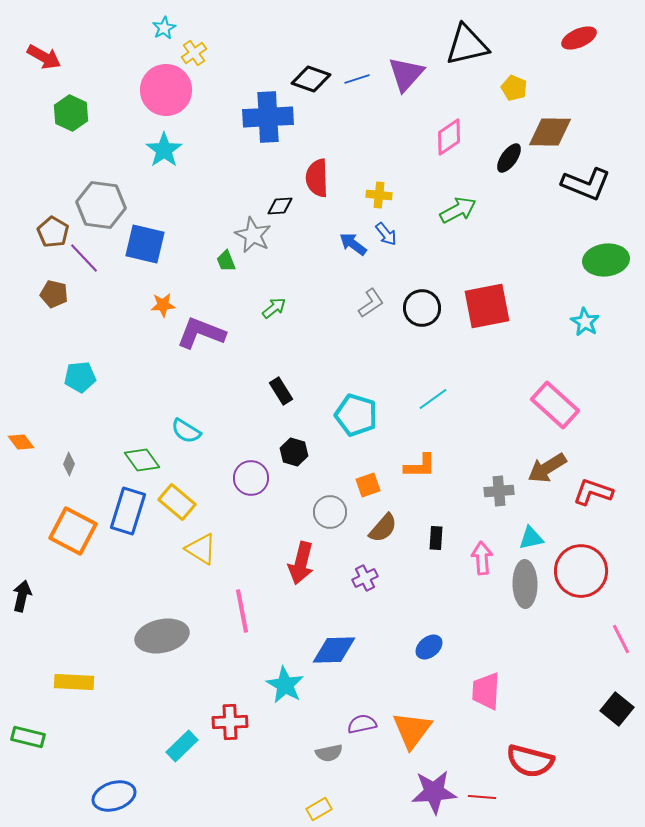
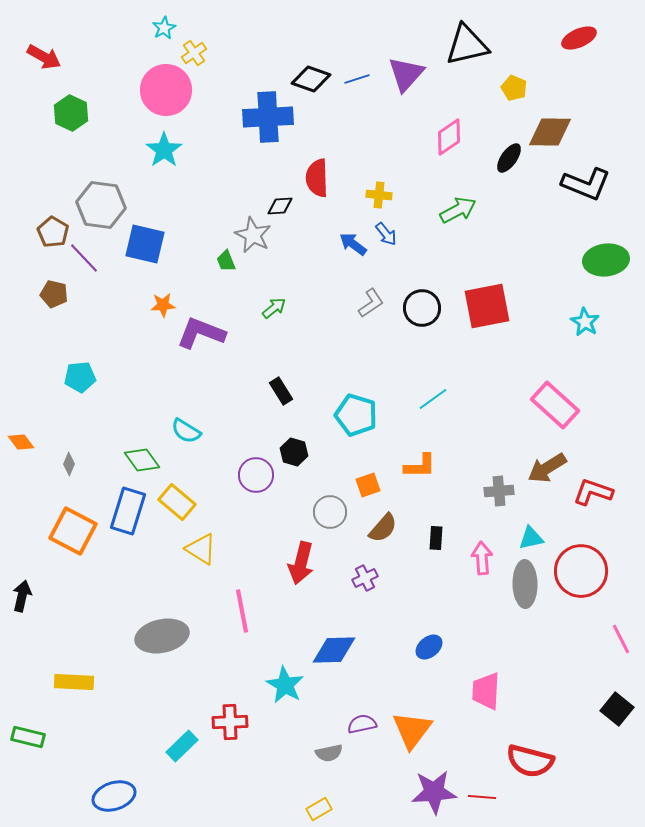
purple circle at (251, 478): moved 5 px right, 3 px up
